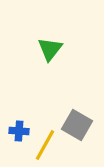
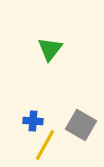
gray square: moved 4 px right
blue cross: moved 14 px right, 10 px up
